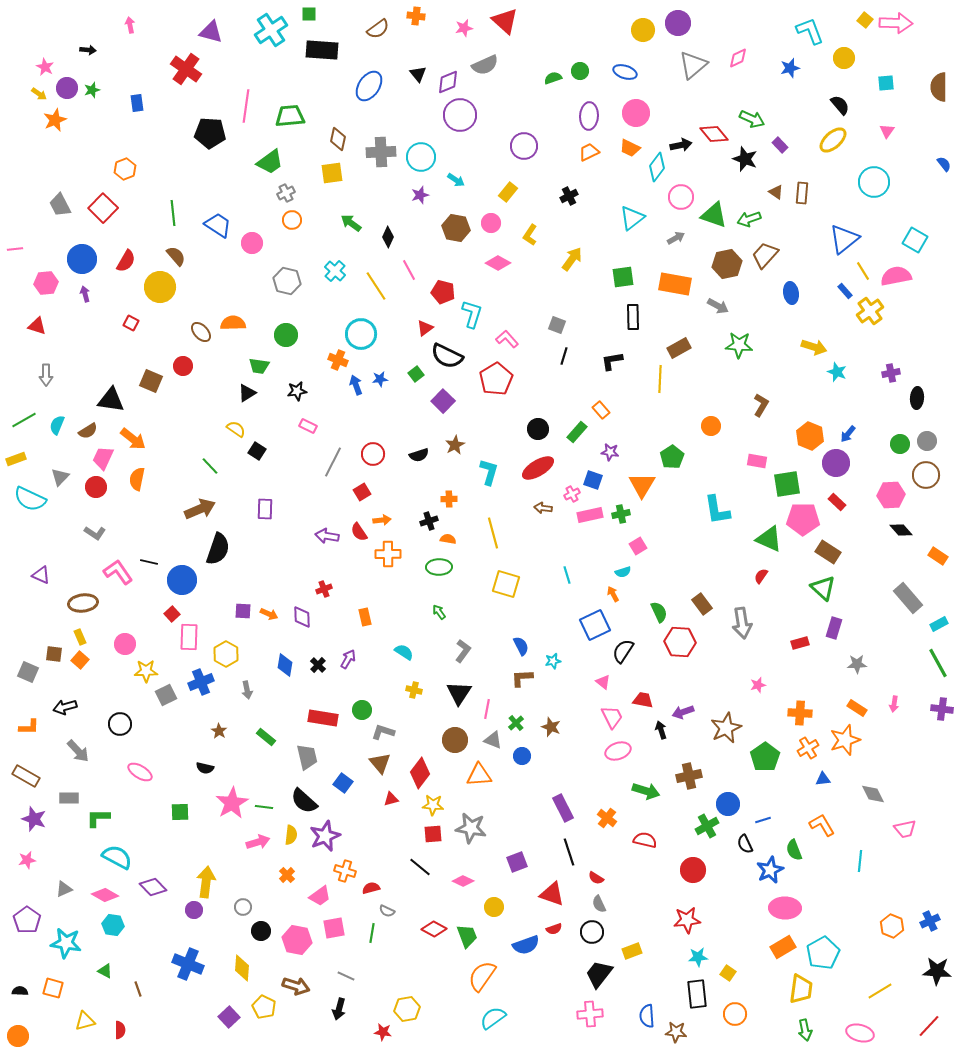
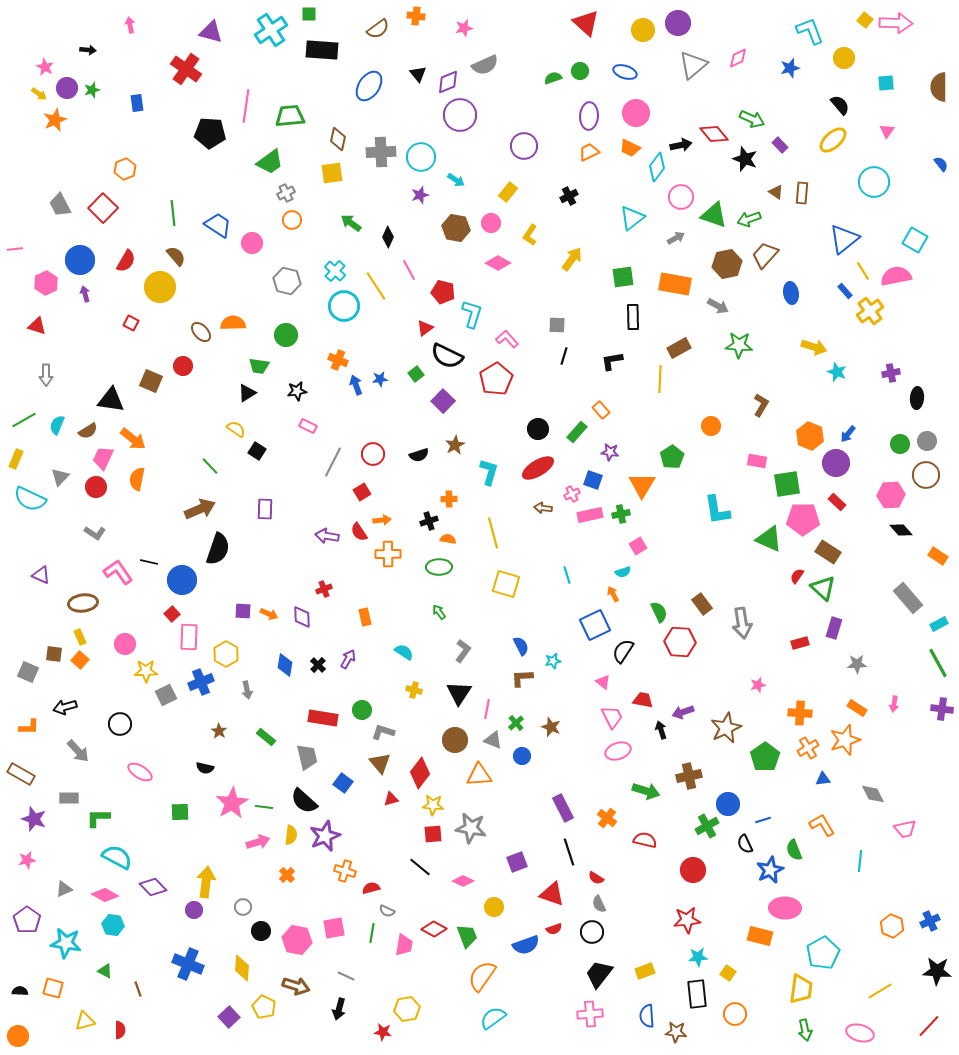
red triangle at (505, 21): moved 81 px right, 2 px down
blue semicircle at (944, 164): moved 3 px left
blue circle at (82, 259): moved 2 px left, 1 px down
pink hexagon at (46, 283): rotated 20 degrees counterclockwise
gray square at (557, 325): rotated 18 degrees counterclockwise
cyan circle at (361, 334): moved 17 px left, 28 px up
yellow rectangle at (16, 459): rotated 48 degrees counterclockwise
red semicircle at (761, 576): moved 36 px right
brown rectangle at (26, 776): moved 5 px left, 2 px up
pink trapezoid at (320, 896): moved 84 px right, 49 px down; rotated 45 degrees counterclockwise
orange rectangle at (783, 947): moved 23 px left, 11 px up; rotated 45 degrees clockwise
yellow rectangle at (632, 951): moved 13 px right, 20 px down
